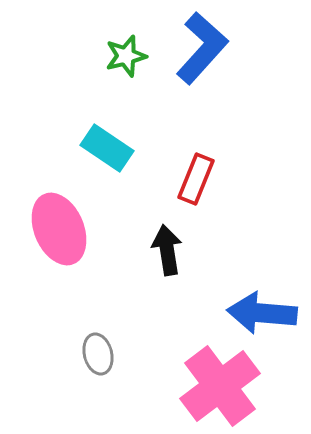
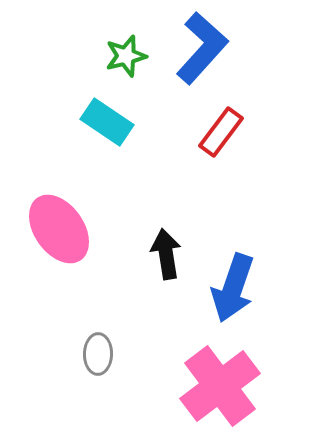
cyan rectangle: moved 26 px up
red rectangle: moved 25 px right, 47 px up; rotated 15 degrees clockwise
pink ellipse: rotated 12 degrees counterclockwise
black arrow: moved 1 px left, 4 px down
blue arrow: moved 29 px left, 25 px up; rotated 76 degrees counterclockwise
gray ellipse: rotated 15 degrees clockwise
